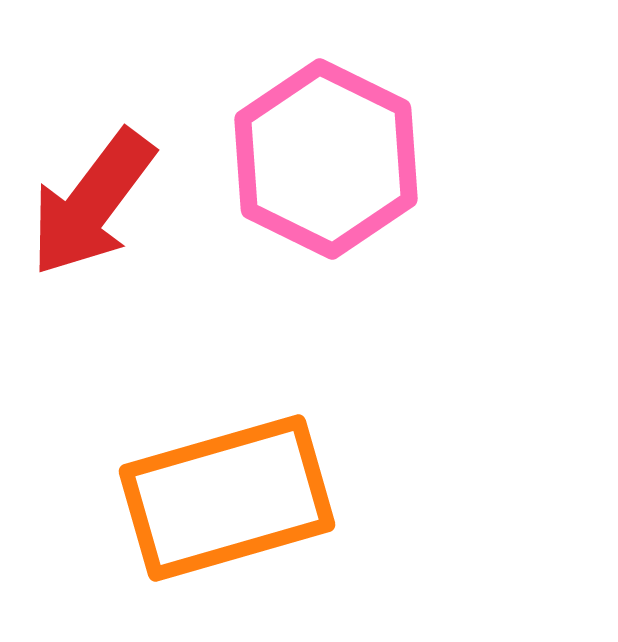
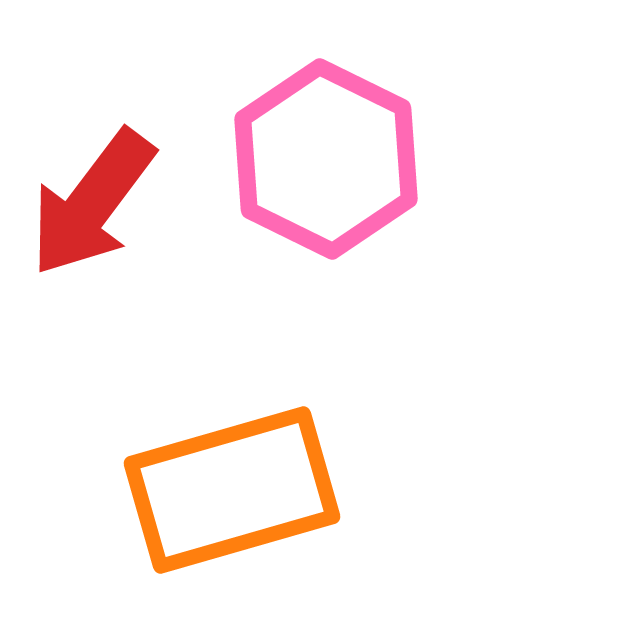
orange rectangle: moved 5 px right, 8 px up
